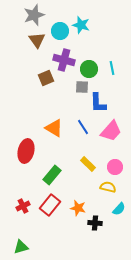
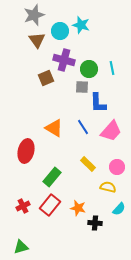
pink circle: moved 2 px right
green rectangle: moved 2 px down
